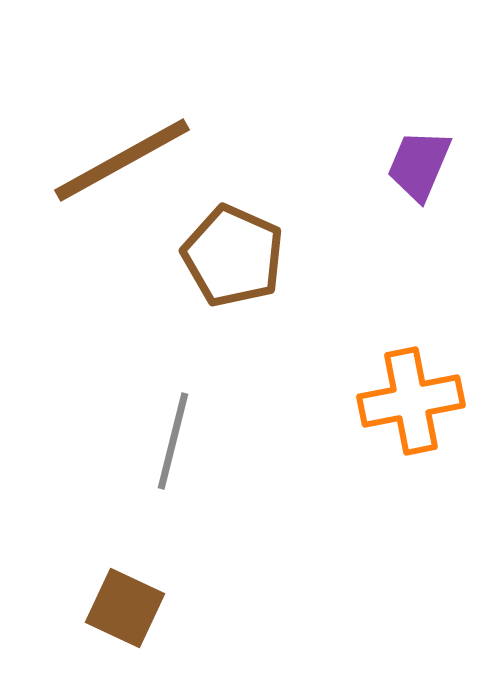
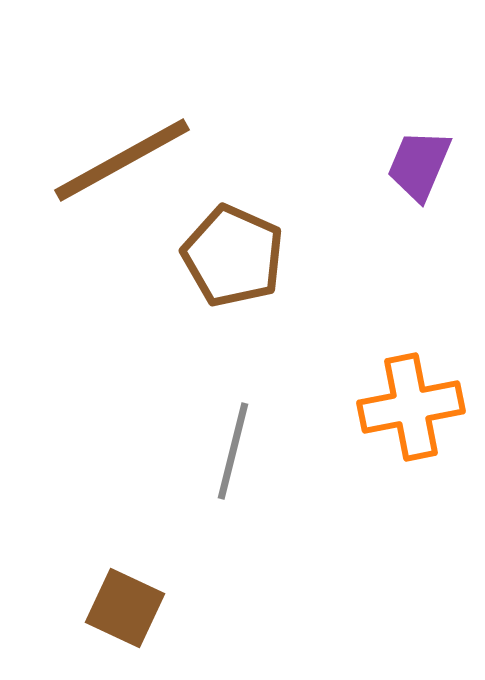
orange cross: moved 6 px down
gray line: moved 60 px right, 10 px down
